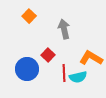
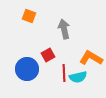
orange square: rotated 24 degrees counterclockwise
red square: rotated 16 degrees clockwise
